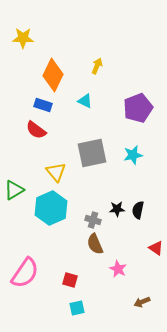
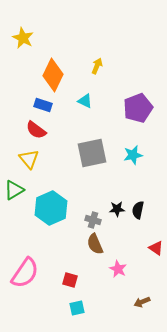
yellow star: rotated 25 degrees clockwise
yellow triangle: moved 27 px left, 13 px up
